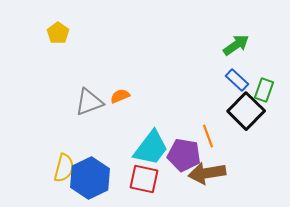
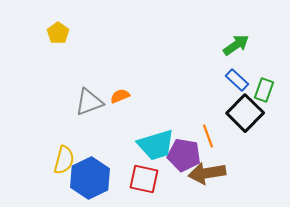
black square: moved 1 px left, 2 px down
cyan trapezoid: moved 5 px right, 3 px up; rotated 36 degrees clockwise
yellow semicircle: moved 8 px up
